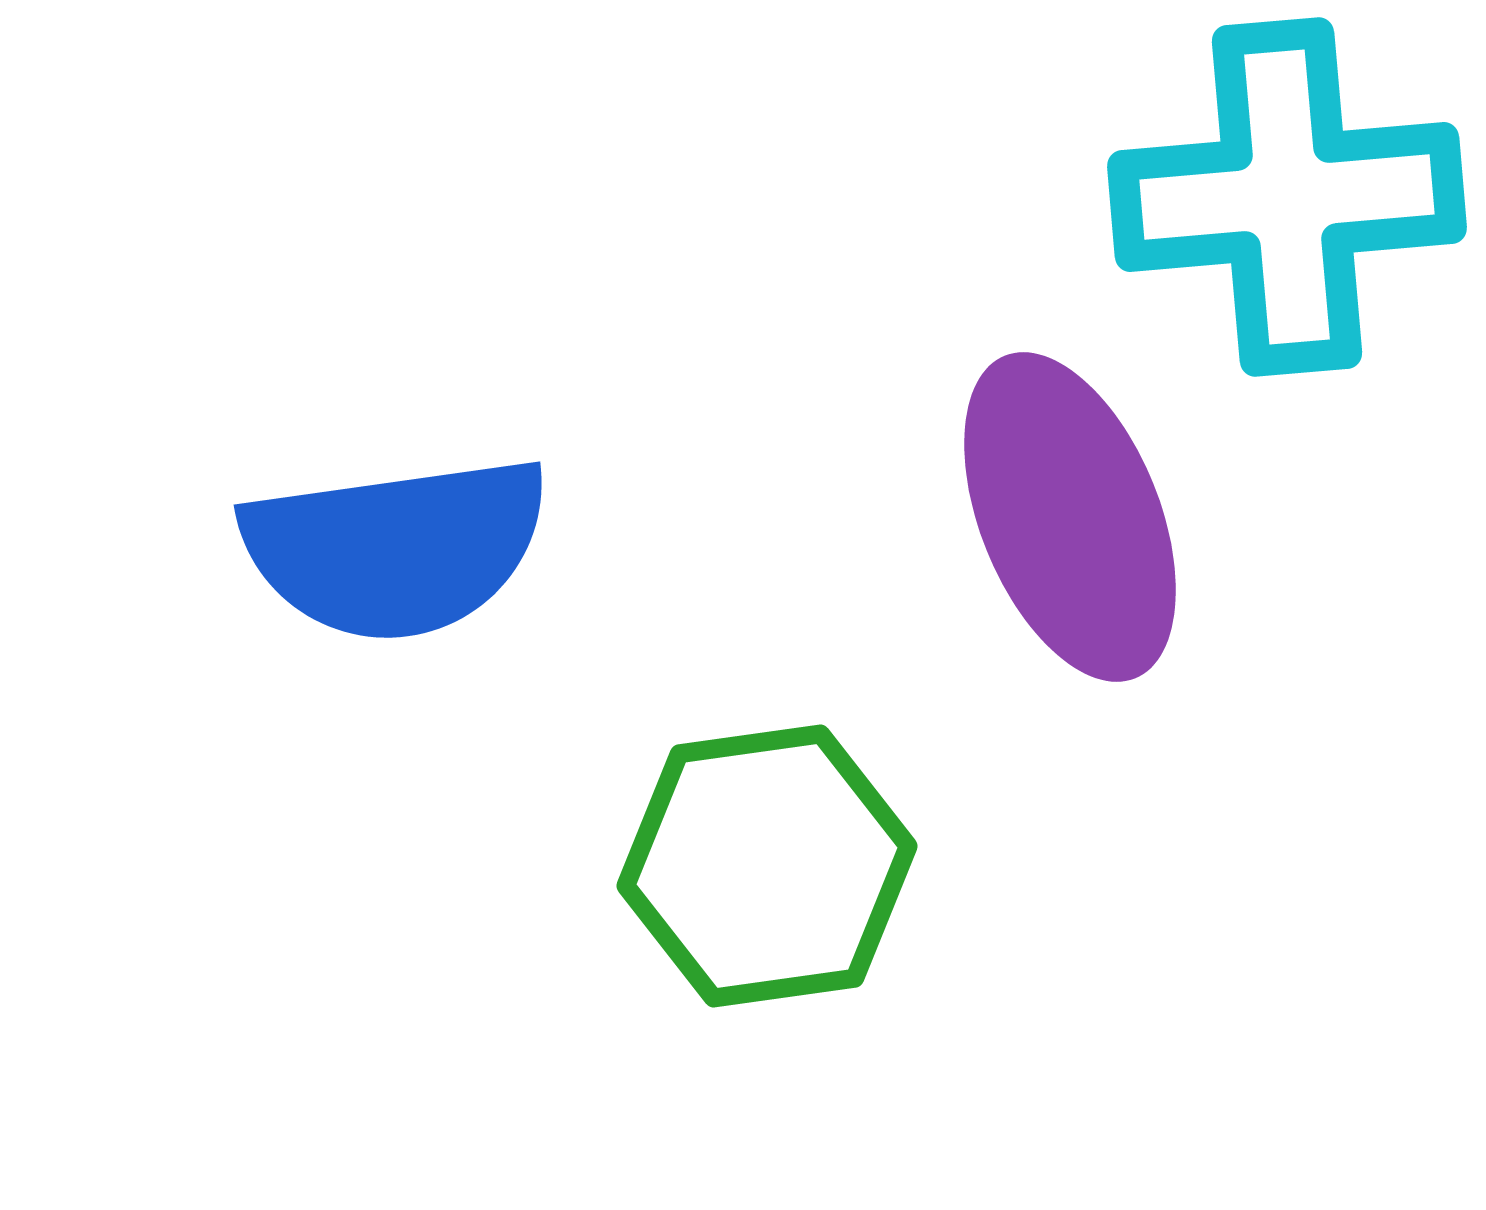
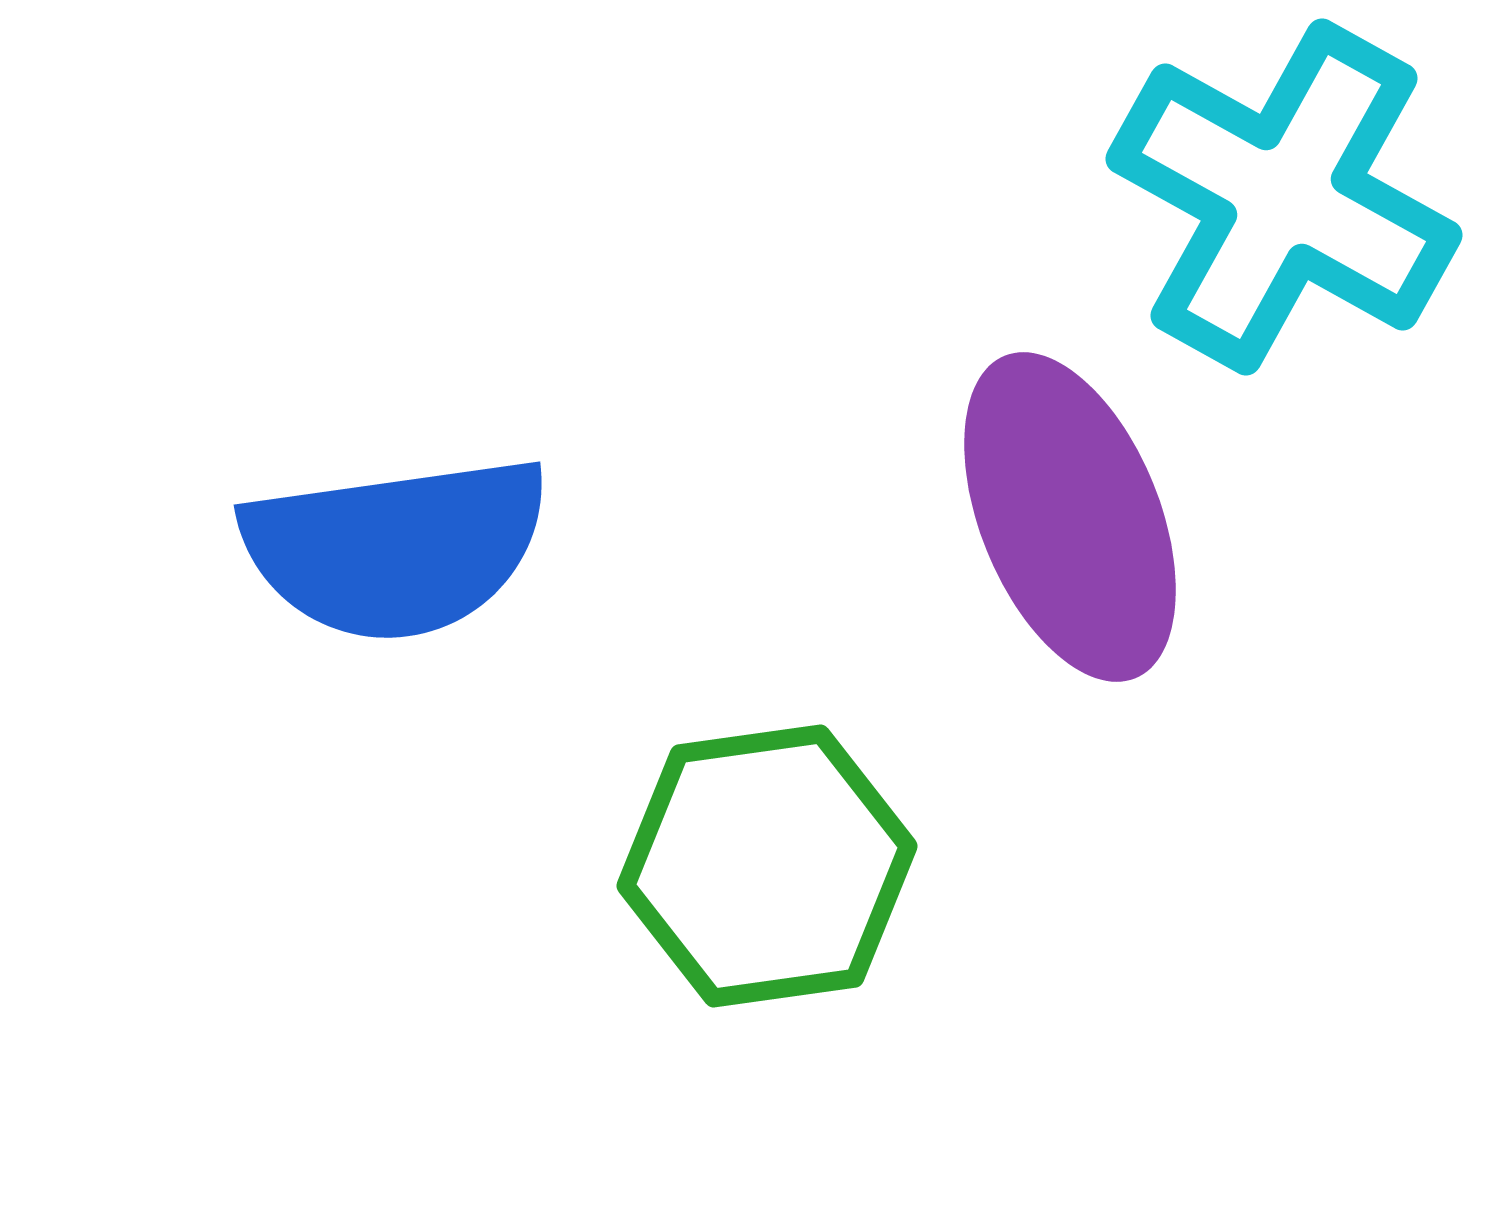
cyan cross: moved 3 px left; rotated 34 degrees clockwise
